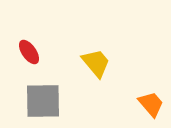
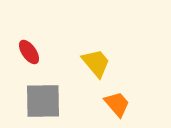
orange trapezoid: moved 34 px left
